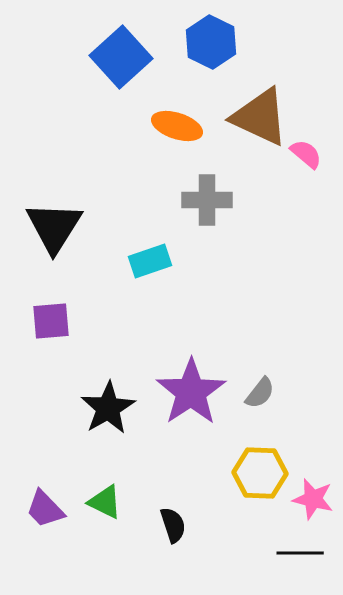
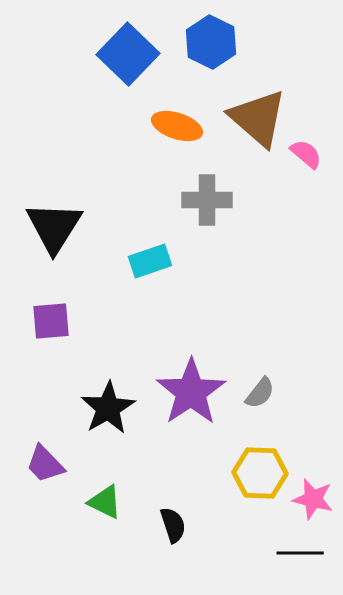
blue square: moved 7 px right, 3 px up; rotated 4 degrees counterclockwise
brown triangle: moved 2 px left, 1 px down; rotated 16 degrees clockwise
purple trapezoid: moved 45 px up
